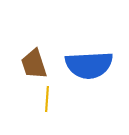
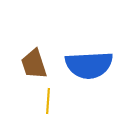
yellow line: moved 1 px right, 2 px down
